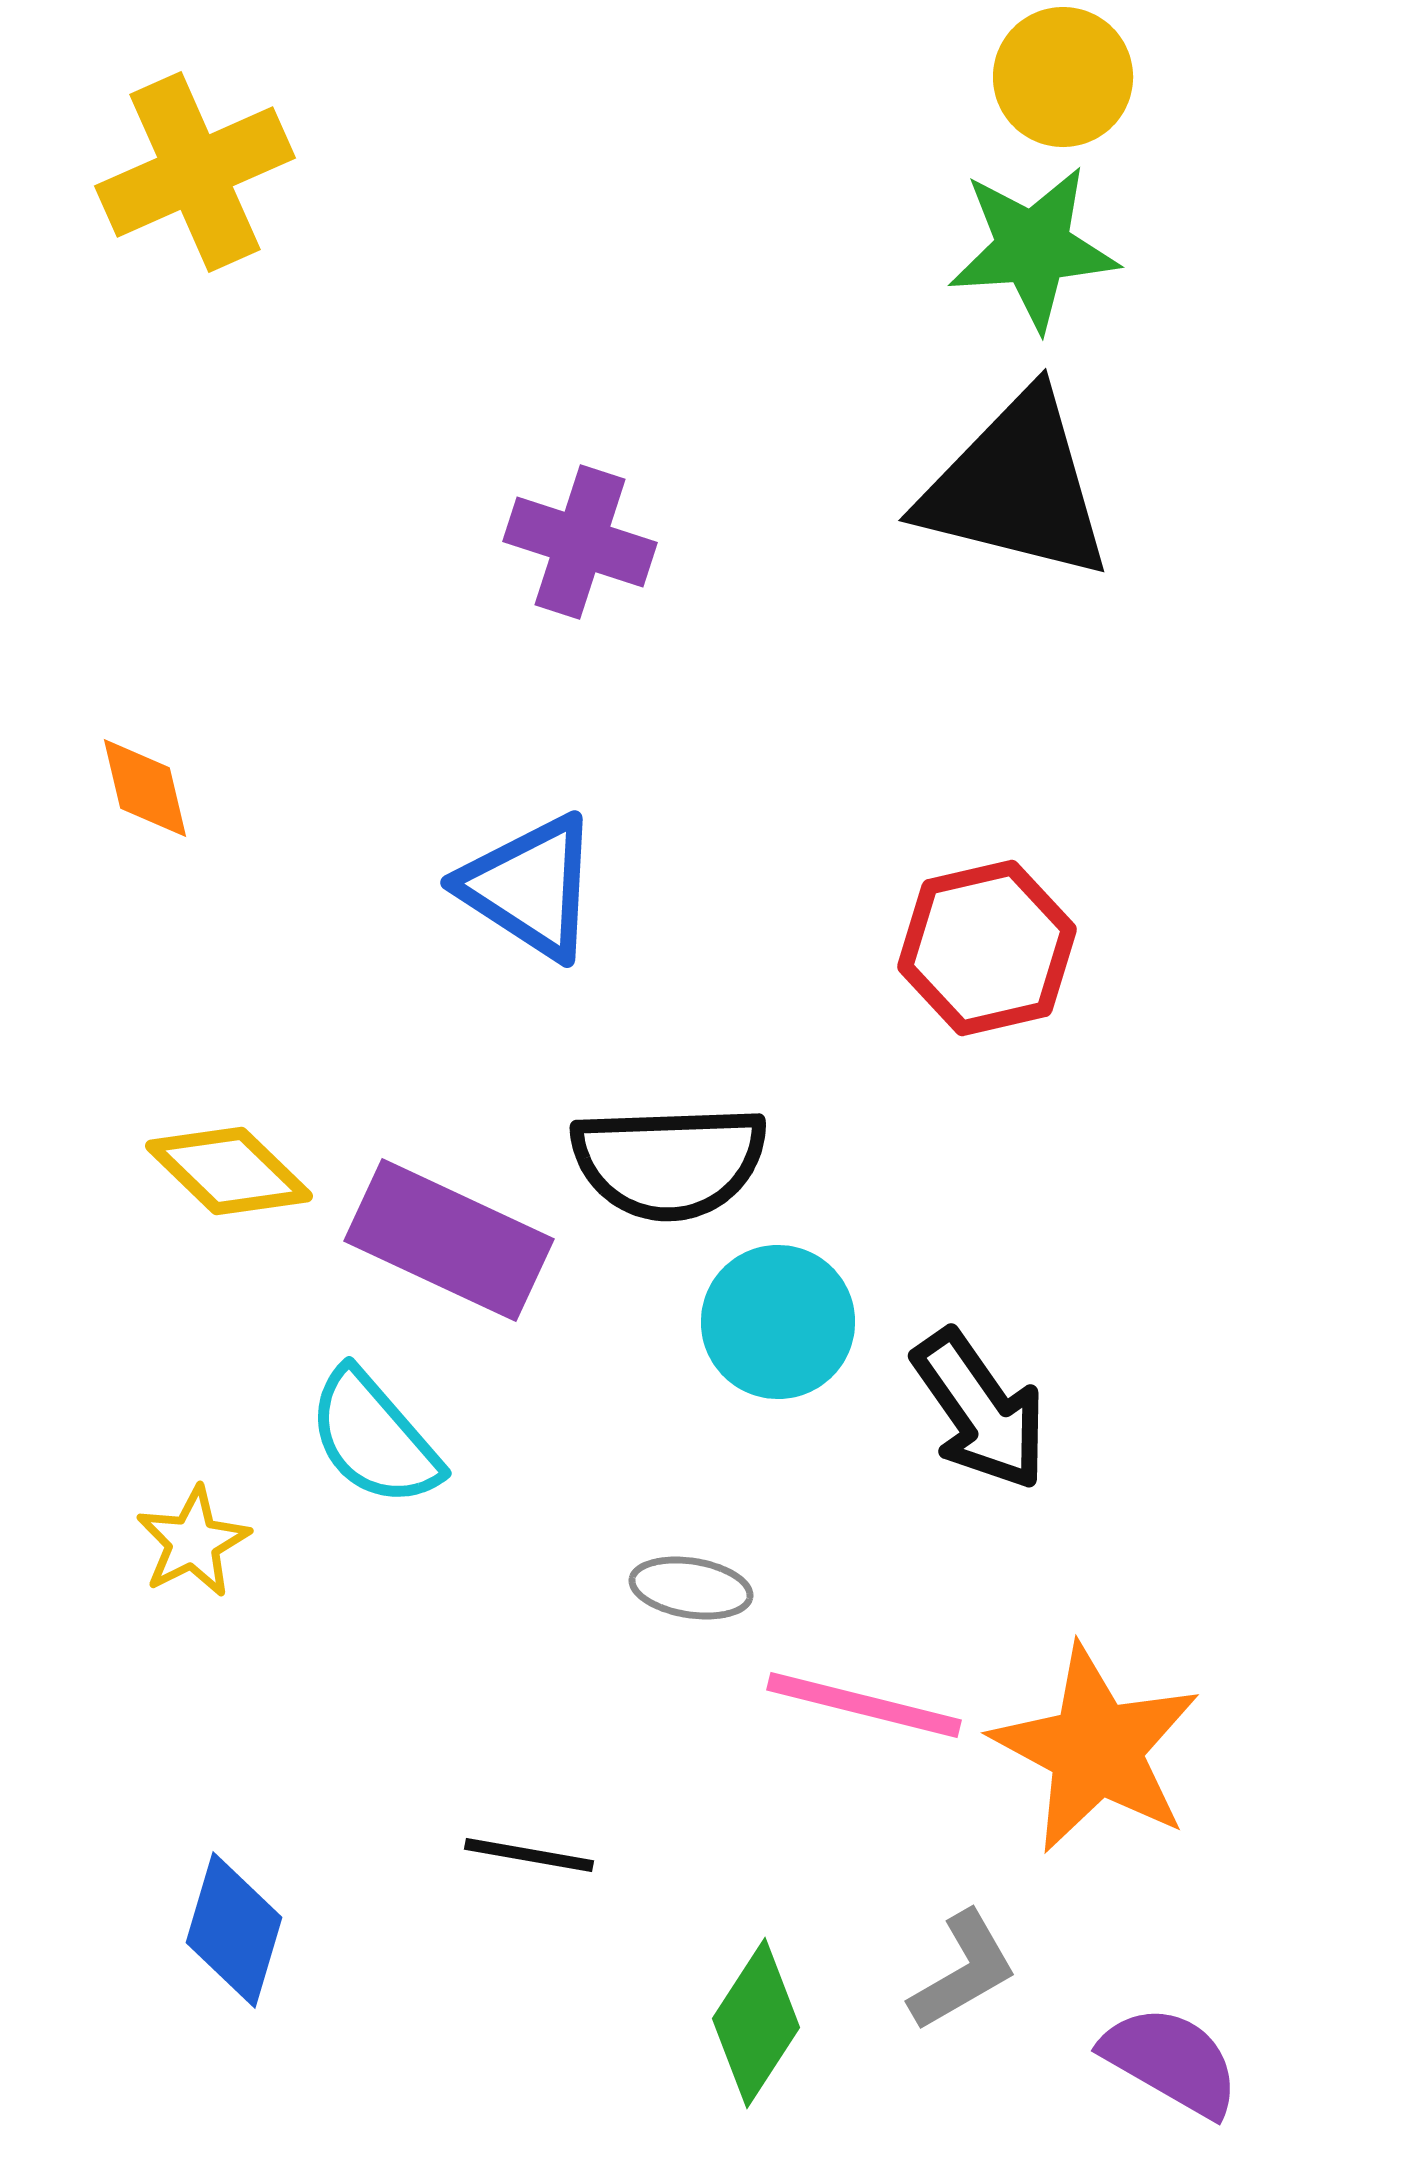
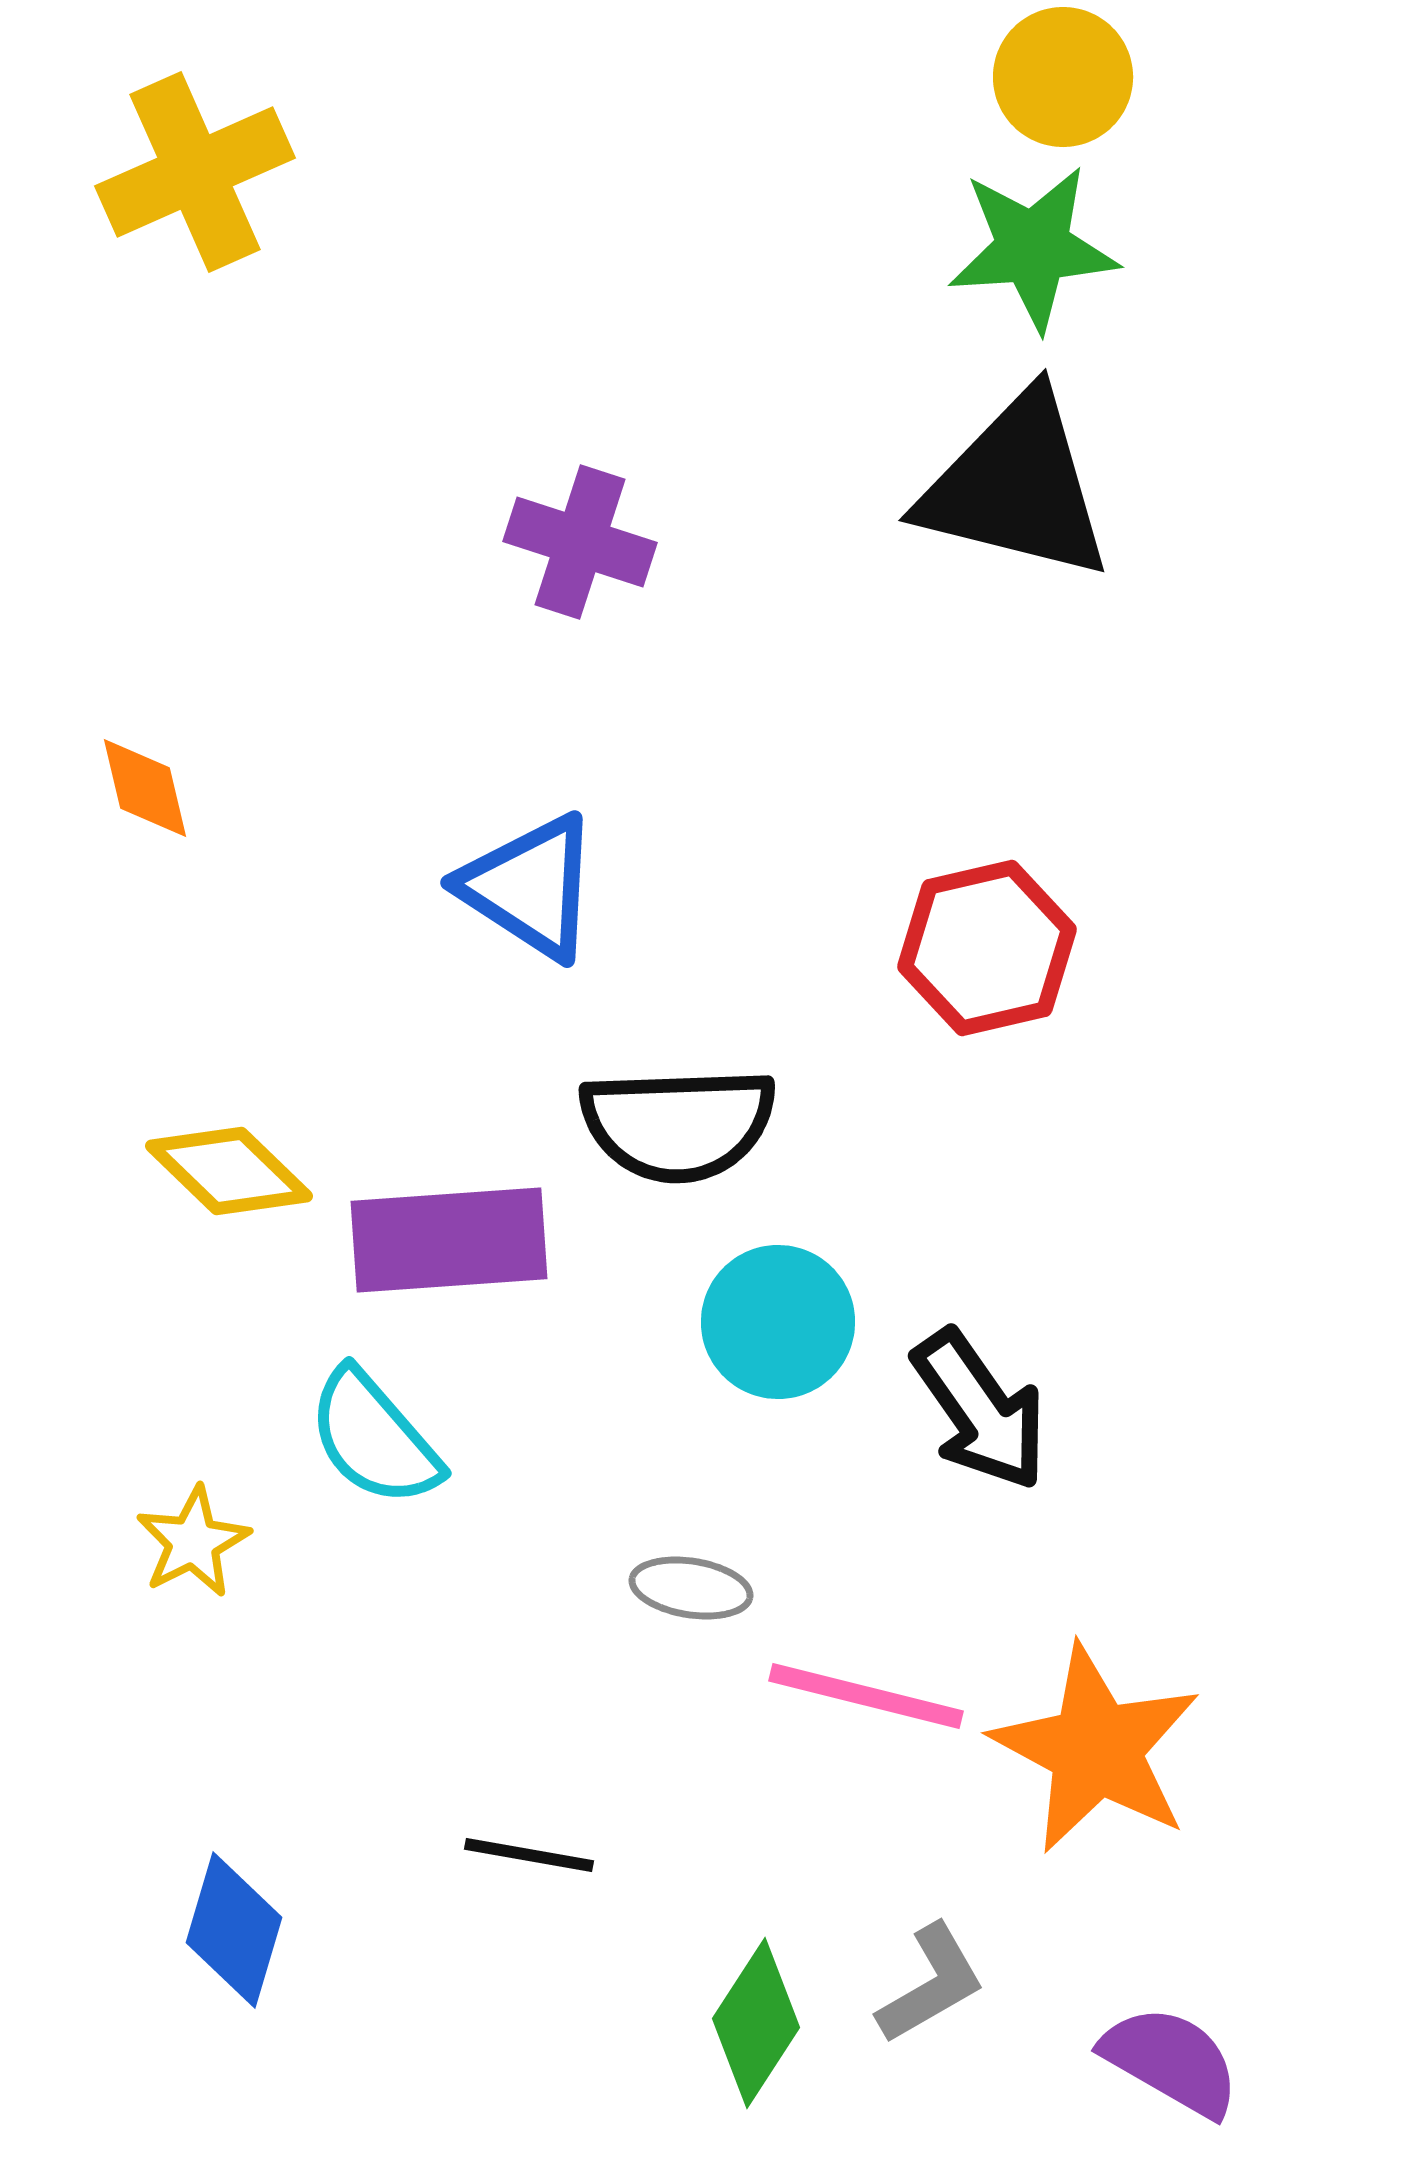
black semicircle: moved 9 px right, 38 px up
purple rectangle: rotated 29 degrees counterclockwise
pink line: moved 2 px right, 9 px up
gray L-shape: moved 32 px left, 13 px down
